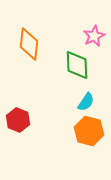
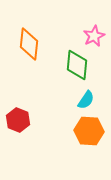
green diamond: rotated 8 degrees clockwise
cyan semicircle: moved 2 px up
orange hexagon: rotated 12 degrees counterclockwise
